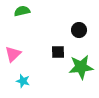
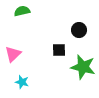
black square: moved 1 px right, 2 px up
green star: moved 2 px right; rotated 20 degrees clockwise
cyan star: moved 1 px left, 1 px down
